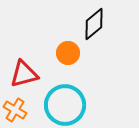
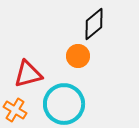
orange circle: moved 10 px right, 3 px down
red triangle: moved 4 px right
cyan circle: moved 1 px left, 1 px up
